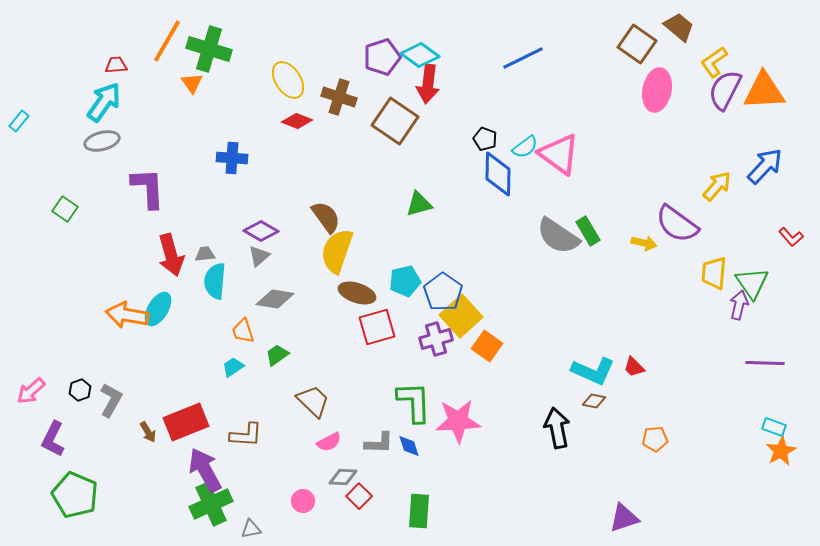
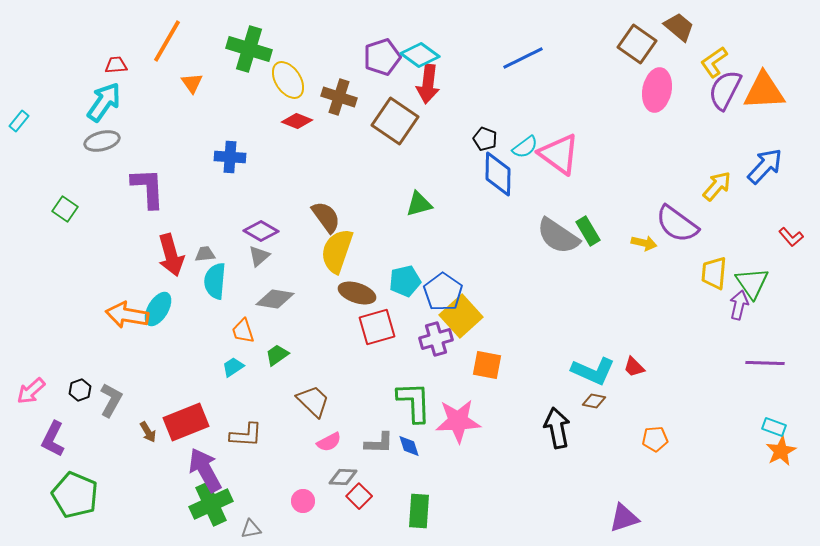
green cross at (209, 49): moved 40 px right
blue cross at (232, 158): moved 2 px left, 1 px up
orange square at (487, 346): moved 19 px down; rotated 24 degrees counterclockwise
